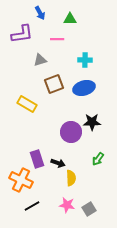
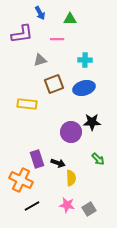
yellow rectangle: rotated 24 degrees counterclockwise
green arrow: rotated 80 degrees counterclockwise
